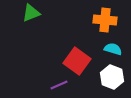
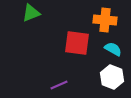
cyan semicircle: rotated 12 degrees clockwise
red square: moved 18 px up; rotated 28 degrees counterclockwise
